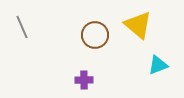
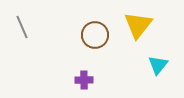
yellow triangle: rotated 28 degrees clockwise
cyan triangle: rotated 30 degrees counterclockwise
